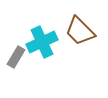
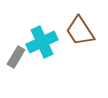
brown trapezoid: rotated 12 degrees clockwise
